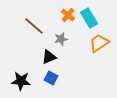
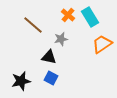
cyan rectangle: moved 1 px right, 1 px up
brown line: moved 1 px left, 1 px up
orange trapezoid: moved 3 px right, 1 px down
black triangle: rotated 35 degrees clockwise
black star: rotated 18 degrees counterclockwise
